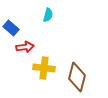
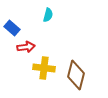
blue rectangle: moved 1 px right
red arrow: moved 1 px right
brown diamond: moved 1 px left, 2 px up
